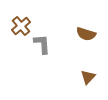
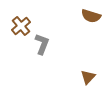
brown semicircle: moved 5 px right, 18 px up
gray L-shape: rotated 25 degrees clockwise
